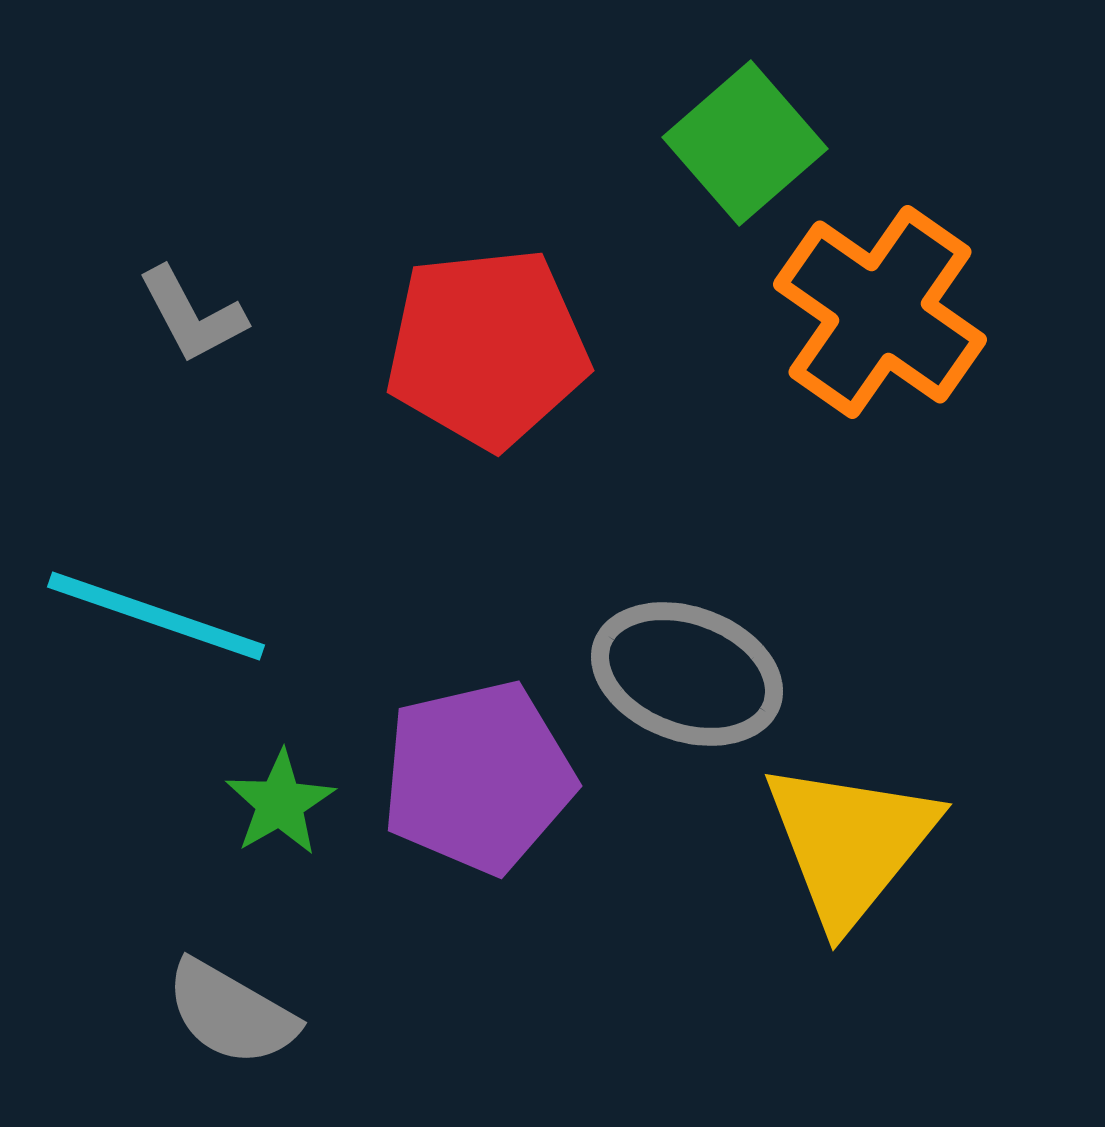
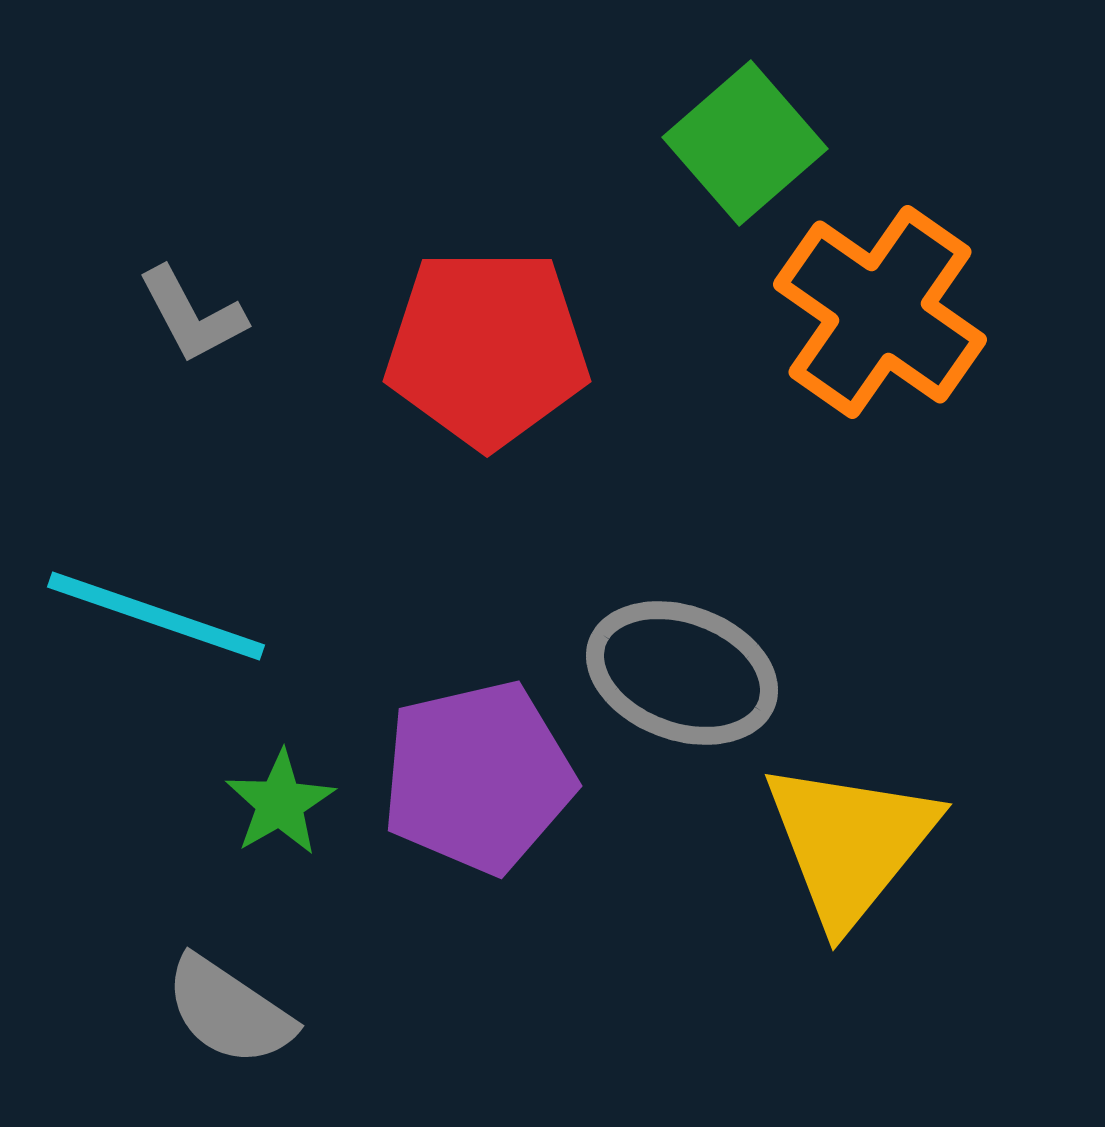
red pentagon: rotated 6 degrees clockwise
gray ellipse: moved 5 px left, 1 px up
gray semicircle: moved 2 px left, 2 px up; rotated 4 degrees clockwise
